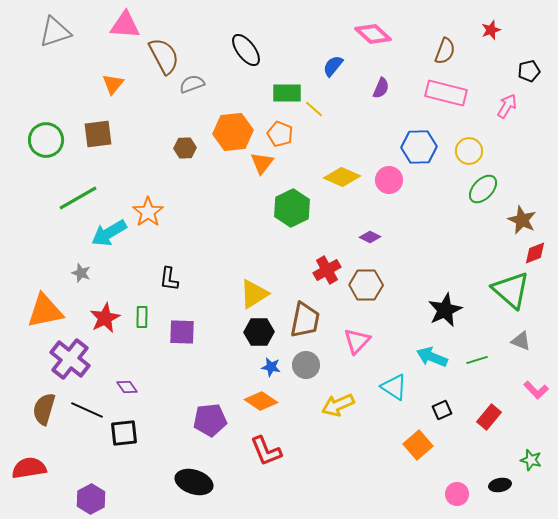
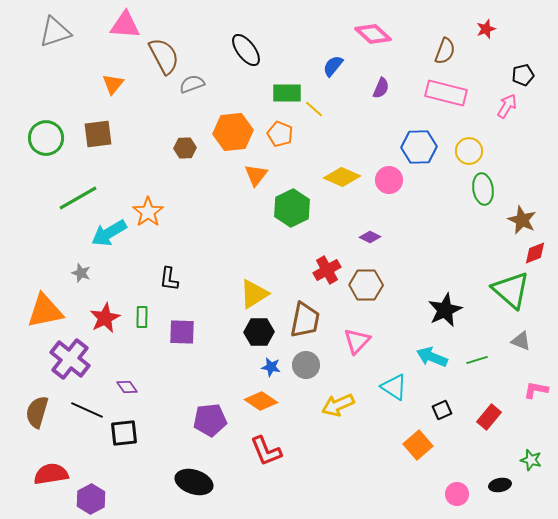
red star at (491, 30): moved 5 px left, 1 px up
black pentagon at (529, 71): moved 6 px left, 4 px down
green circle at (46, 140): moved 2 px up
orange triangle at (262, 163): moved 6 px left, 12 px down
green ellipse at (483, 189): rotated 52 degrees counterclockwise
pink L-shape at (536, 390): rotated 145 degrees clockwise
brown semicircle at (44, 409): moved 7 px left, 3 px down
red semicircle at (29, 468): moved 22 px right, 6 px down
